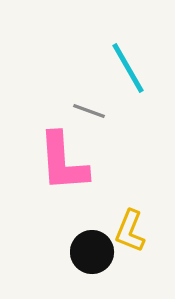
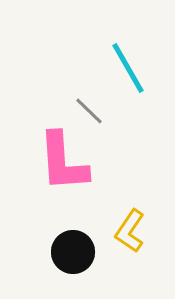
gray line: rotated 24 degrees clockwise
yellow L-shape: rotated 12 degrees clockwise
black circle: moved 19 px left
